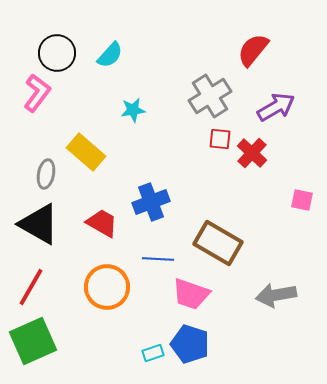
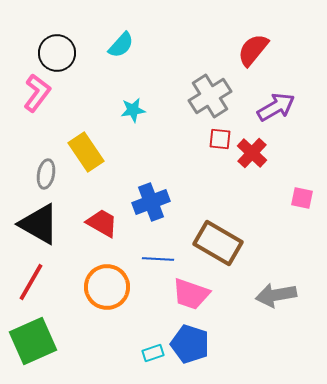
cyan semicircle: moved 11 px right, 10 px up
yellow rectangle: rotated 15 degrees clockwise
pink square: moved 2 px up
red line: moved 5 px up
